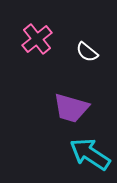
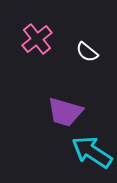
purple trapezoid: moved 6 px left, 4 px down
cyan arrow: moved 2 px right, 2 px up
